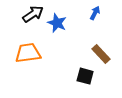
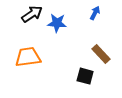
black arrow: moved 1 px left
blue star: rotated 18 degrees counterclockwise
orange trapezoid: moved 4 px down
